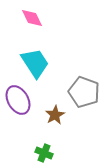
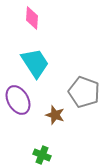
pink diamond: rotated 30 degrees clockwise
brown star: rotated 24 degrees counterclockwise
green cross: moved 2 px left, 2 px down
